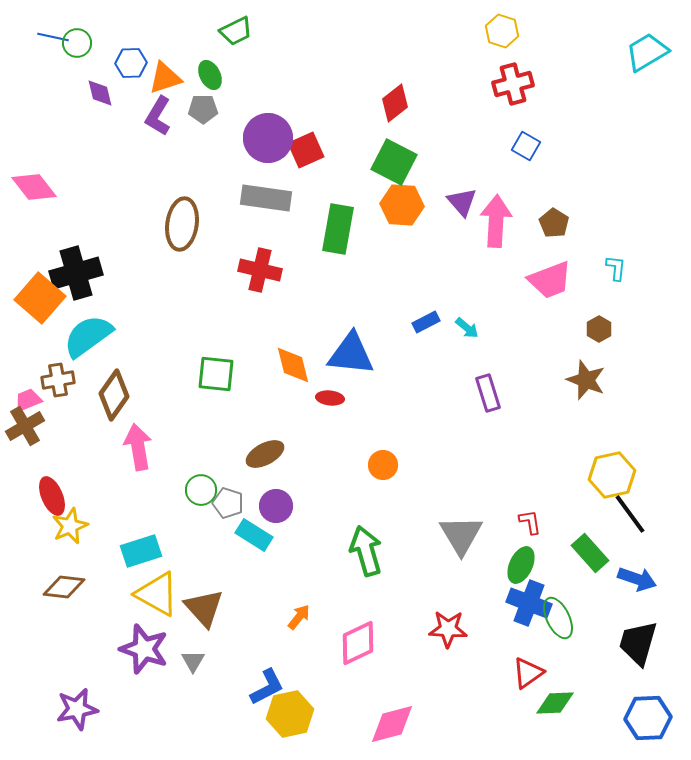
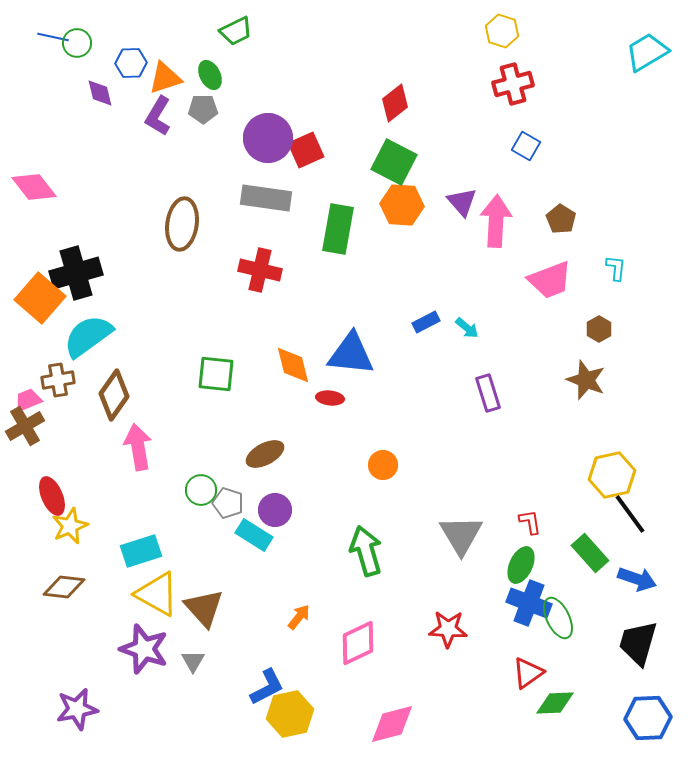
brown pentagon at (554, 223): moved 7 px right, 4 px up
purple circle at (276, 506): moved 1 px left, 4 px down
